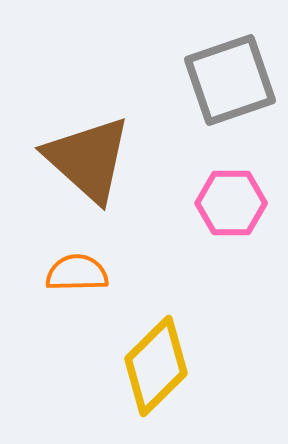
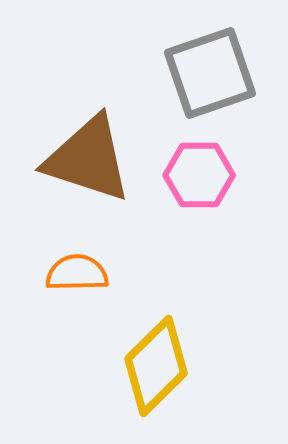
gray square: moved 20 px left, 7 px up
brown triangle: rotated 24 degrees counterclockwise
pink hexagon: moved 32 px left, 28 px up
